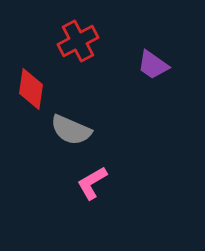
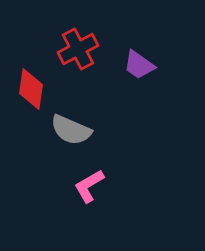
red cross: moved 8 px down
purple trapezoid: moved 14 px left
pink L-shape: moved 3 px left, 3 px down
